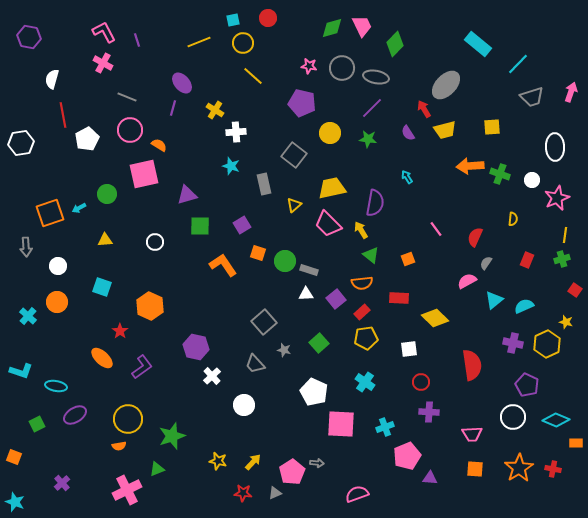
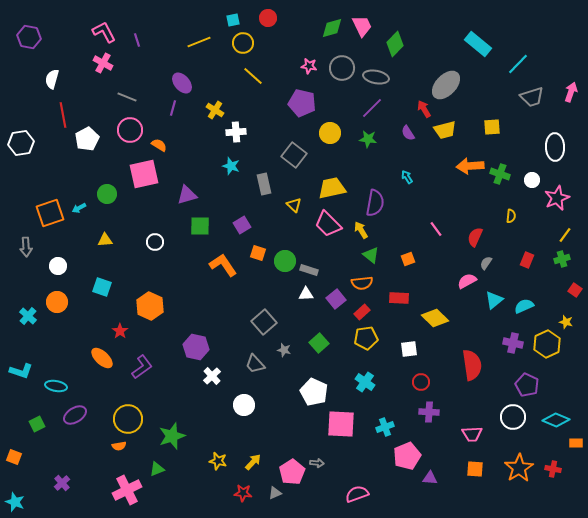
yellow triangle at (294, 205): rotated 35 degrees counterclockwise
yellow semicircle at (513, 219): moved 2 px left, 3 px up
yellow line at (565, 235): rotated 28 degrees clockwise
